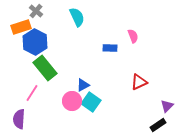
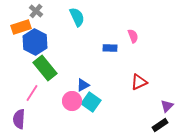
black rectangle: moved 2 px right
